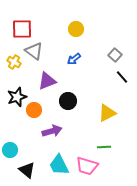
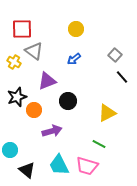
green line: moved 5 px left, 3 px up; rotated 32 degrees clockwise
